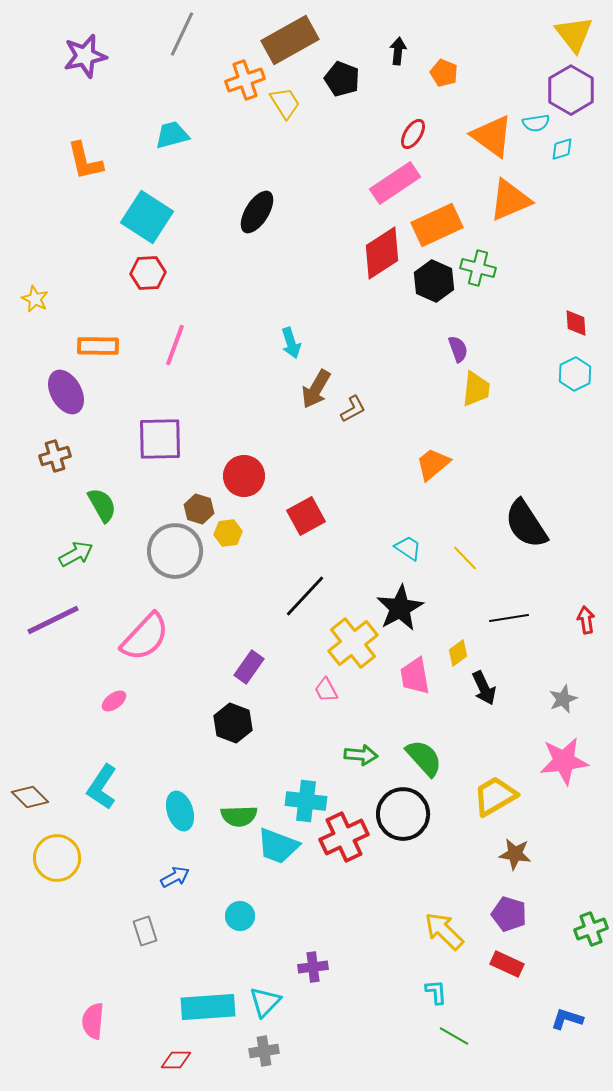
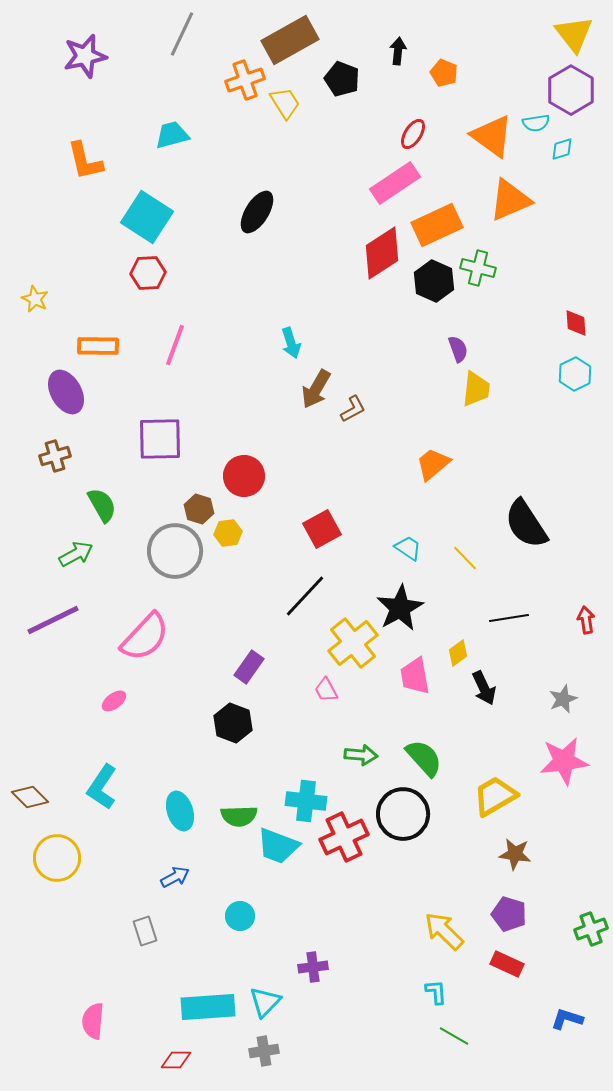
red square at (306, 516): moved 16 px right, 13 px down
